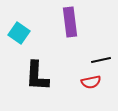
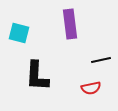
purple rectangle: moved 2 px down
cyan square: rotated 20 degrees counterclockwise
red semicircle: moved 6 px down
